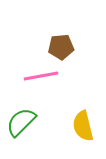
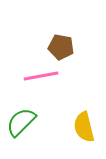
brown pentagon: rotated 15 degrees clockwise
yellow semicircle: moved 1 px right, 1 px down
